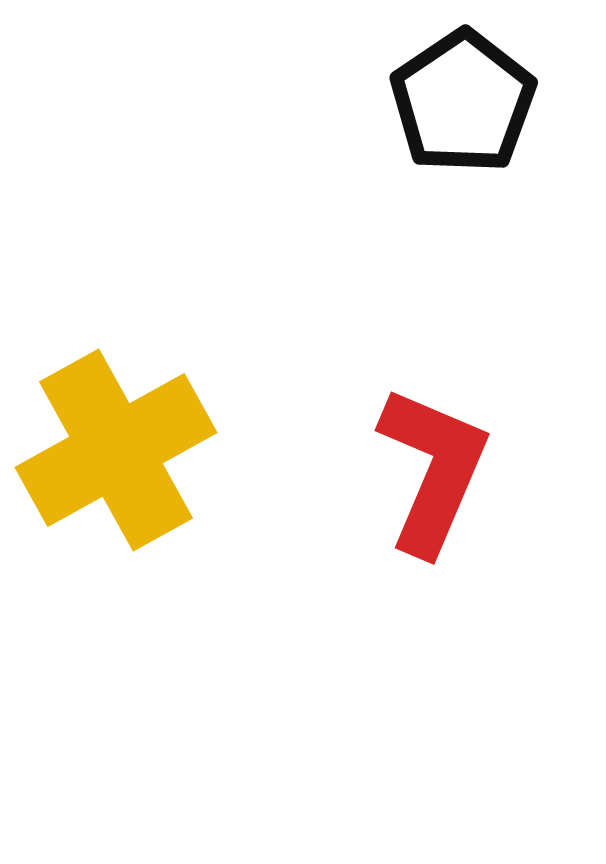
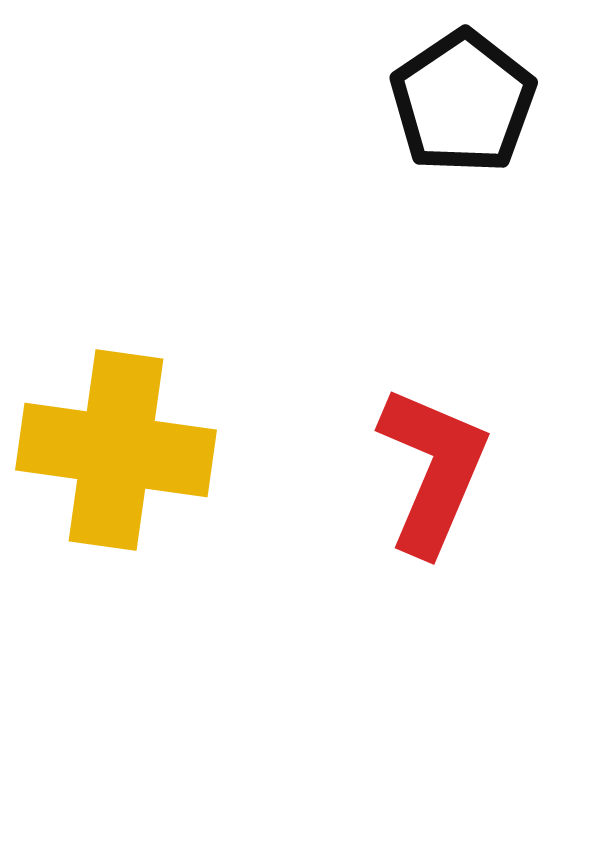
yellow cross: rotated 37 degrees clockwise
